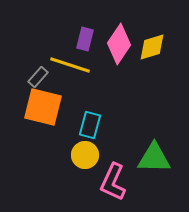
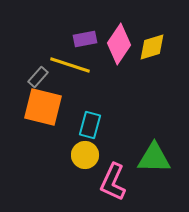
purple rectangle: rotated 65 degrees clockwise
